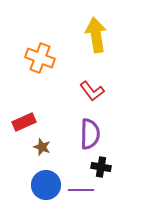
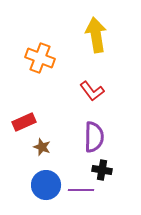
purple semicircle: moved 4 px right, 3 px down
black cross: moved 1 px right, 3 px down
